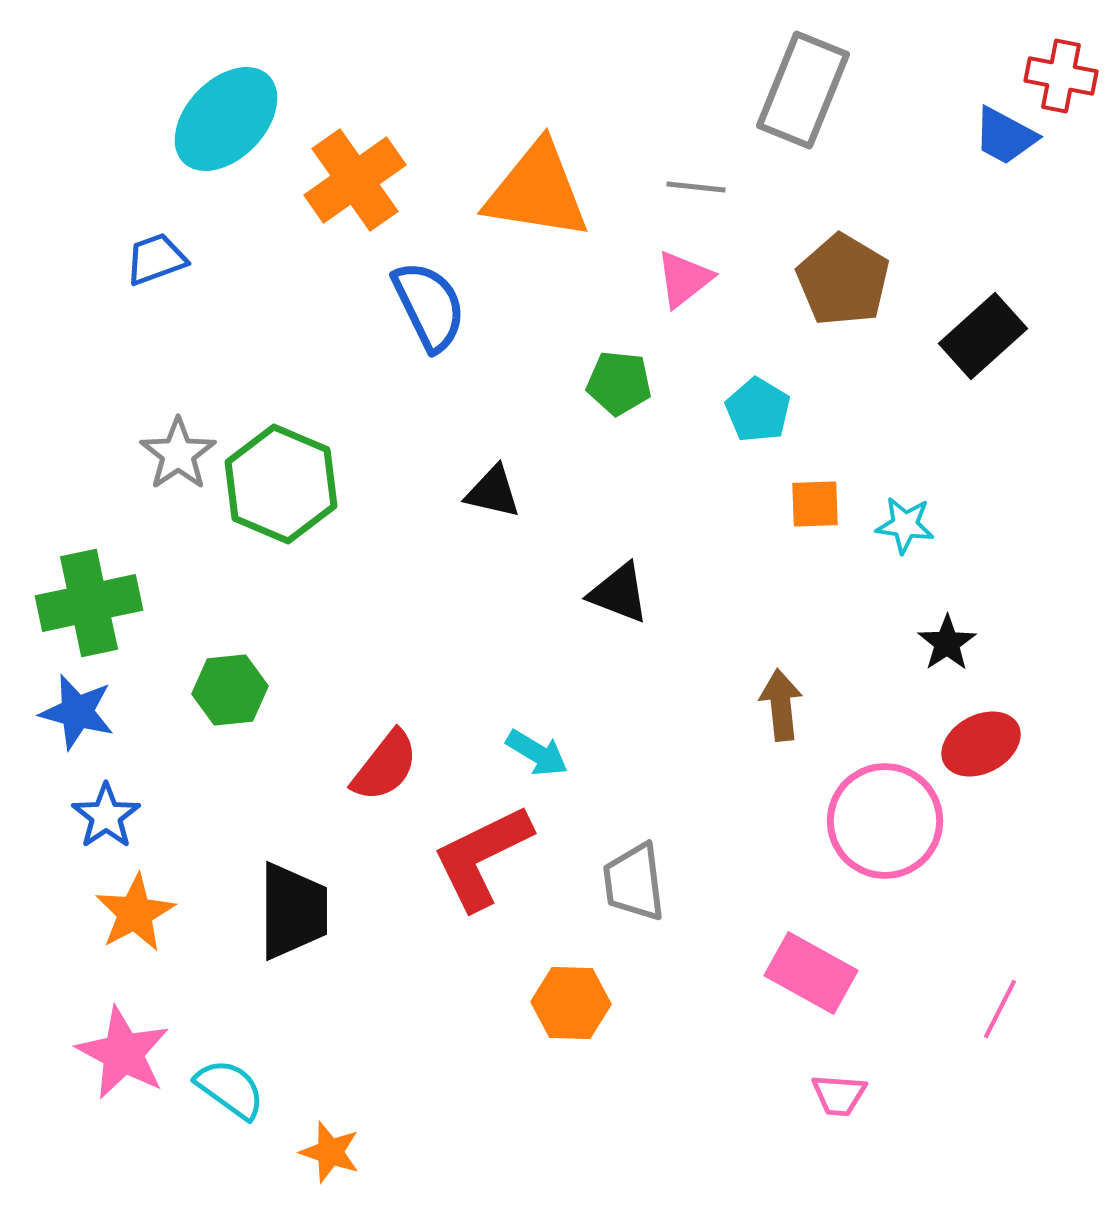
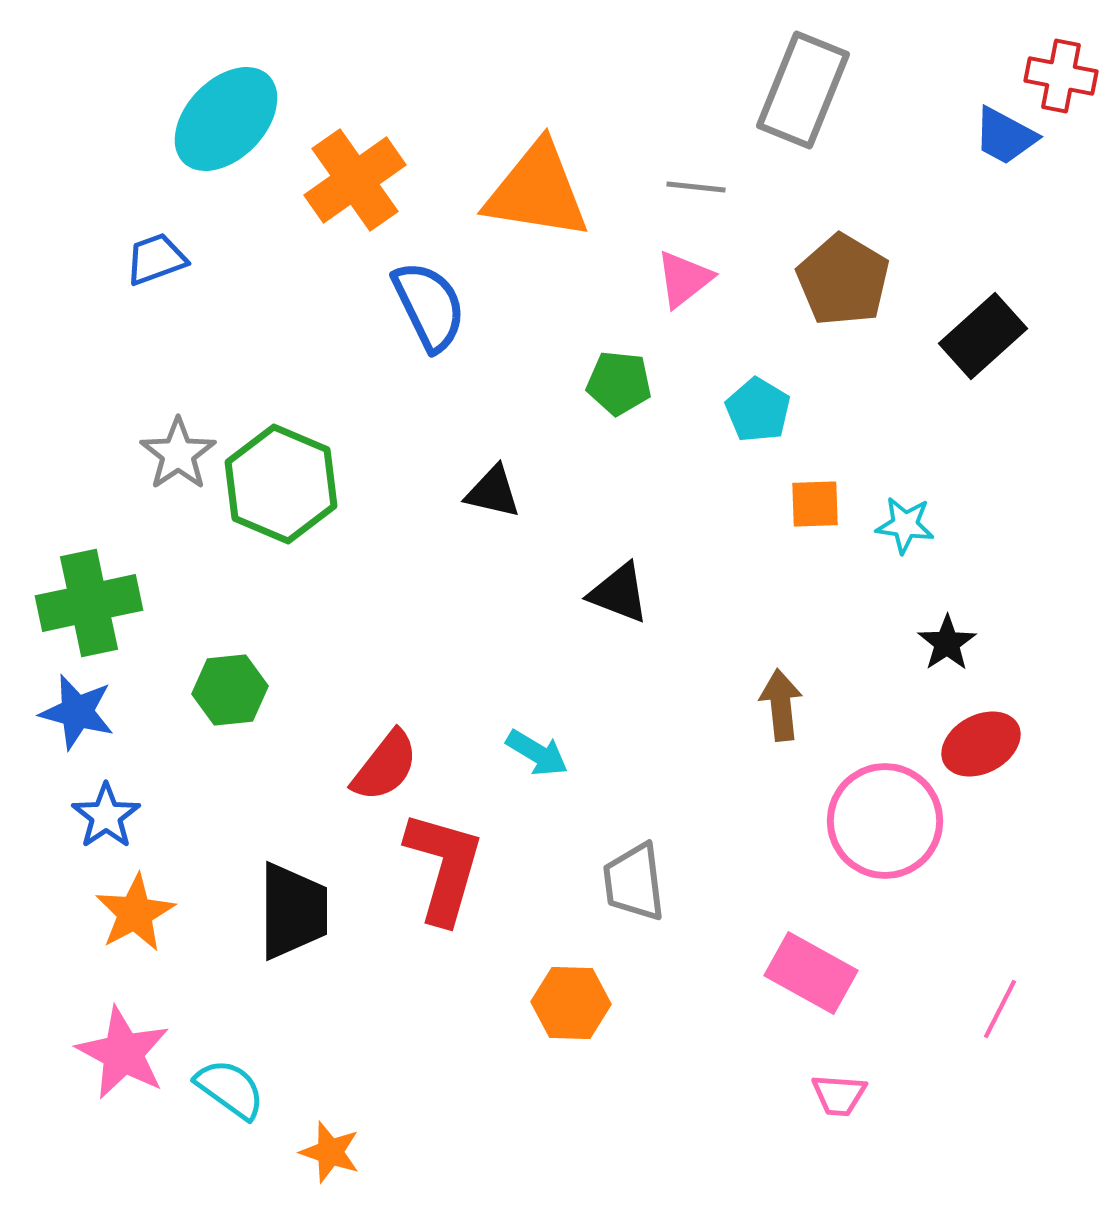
red L-shape at (482, 857): moved 38 px left, 10 px down; rotated 132 degrees clockwise
